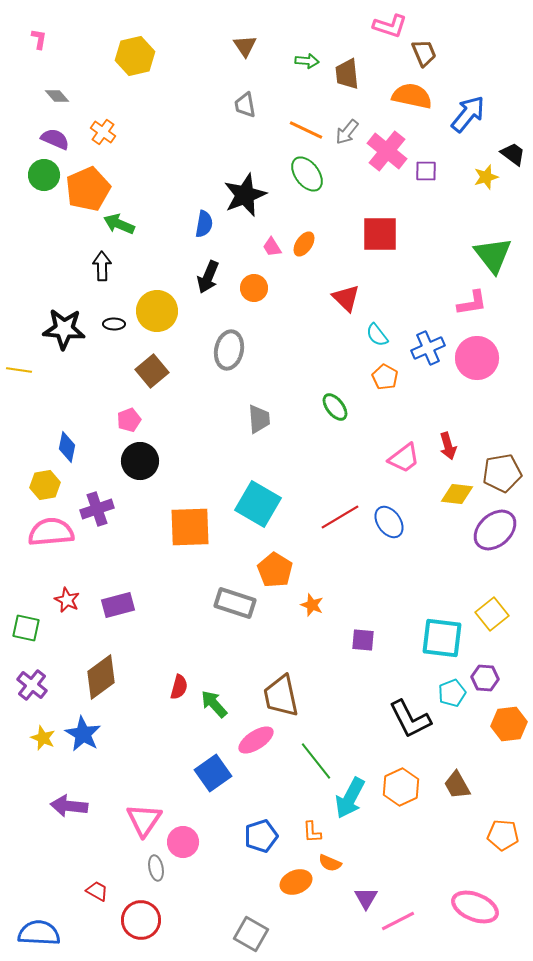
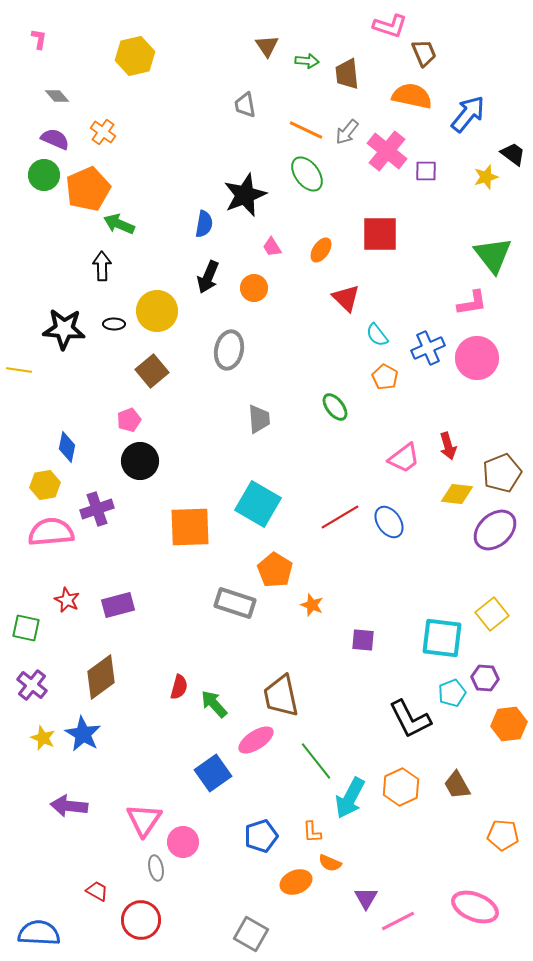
brown triangle at (245, 46): moved 22 px right
orange ellipse at (304, 244): moved 17 px right, 6 px down
brown pentagon at (502, 473): rotated 12 degrees counterclockwise
